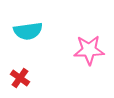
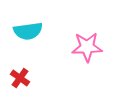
pink star: moved 2 px left, 3 px up
